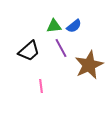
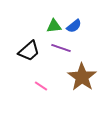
purple line: rotated 42 degrees counterclockwise
brown star: moved 7 px left, 12 px down; rotated 12 degrees counterclockwise
pink line: rotated 48 degrees counterclockwise
